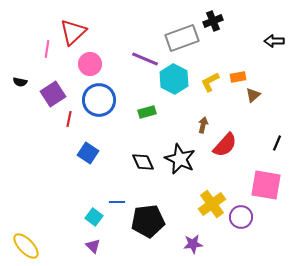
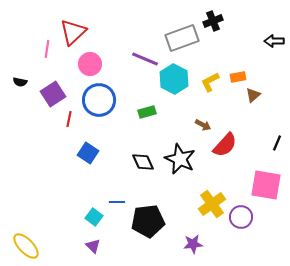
brown arrow: rotated 105 degrees clockwise
